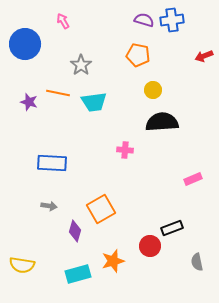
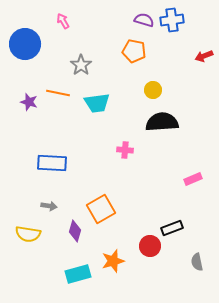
orange pentagon: moved 4 px left, 4 px up
cyan trapezoid: moved 3 px right, 1 px down
yellow semicircle: moved 6 px right, 31 px up
